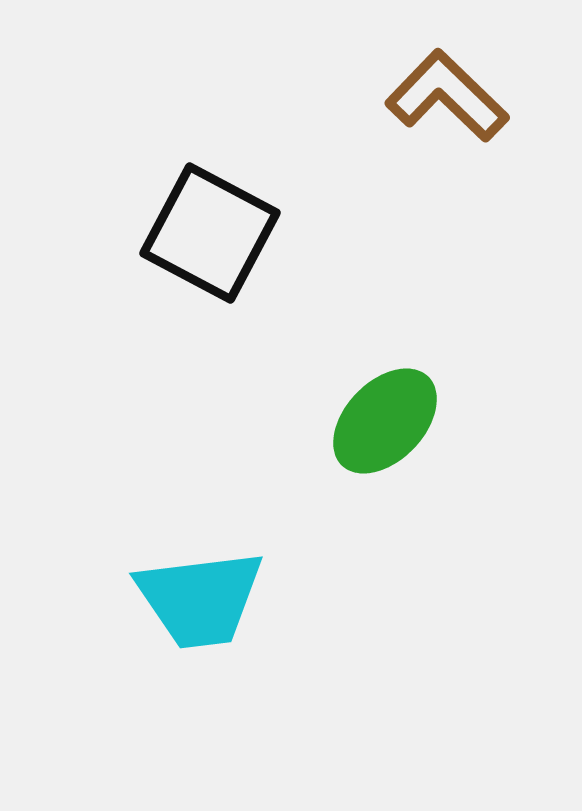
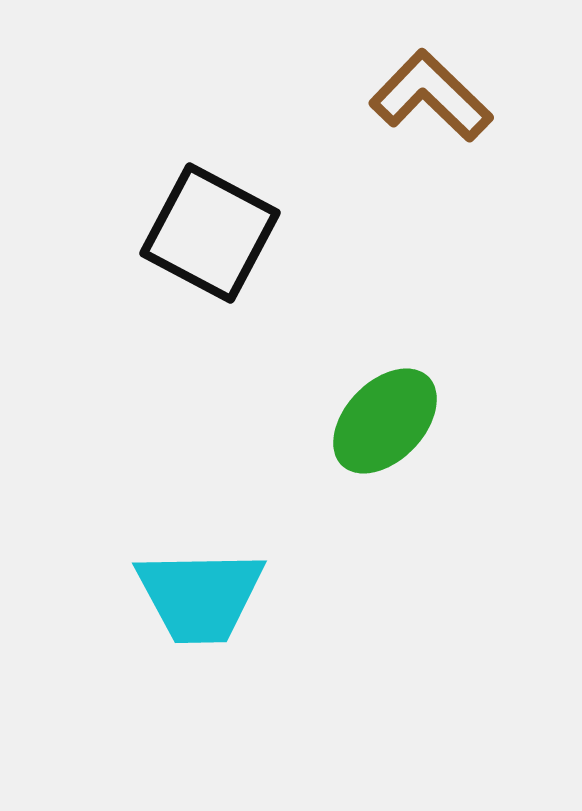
brown L-shape: moved 16 px left
cyan trapezoid: moved 3 px up; rotated 6 degrees clockwise
